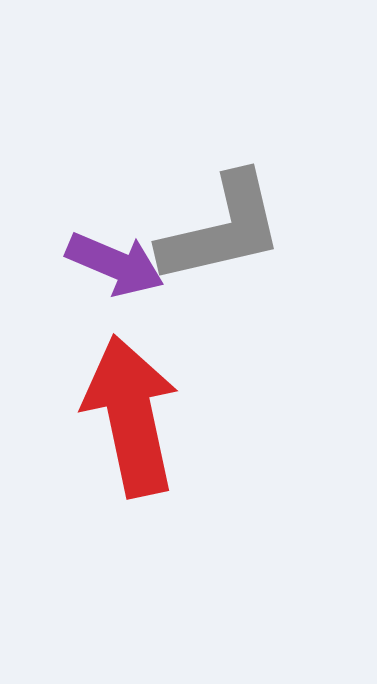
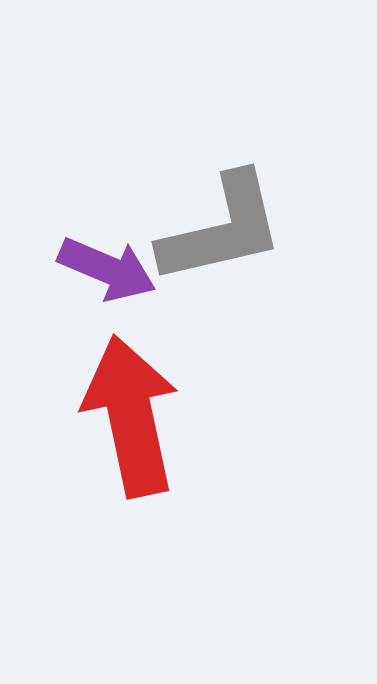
purple arrow: moved 8 px left, 5 px down
